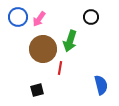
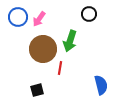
black circle: moved 2 px left, 3 px up
